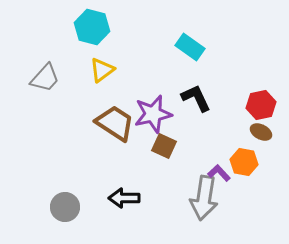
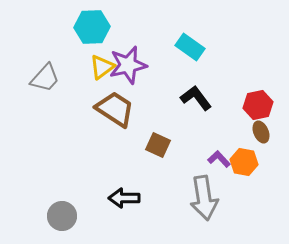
cyan hexagon: rotated 16 degrees counterclockwise
yellow triangle: moved 3 px up
black L-shape: rotated 12 degrees counterclockwise
red hexagon: moved 3 px left
purple star: moved 25 px left, 49 px up
brown trapezoid: moved 14 px up
brown ellipse: rotated 40 degrees clockwise
brown square: moved 6 px left, 1 px up
purple L-shape: moved 14 px up
gray arrow: rotated 18 degrees counterclockwise
gray circle: moved 3 px left, 9 px down
